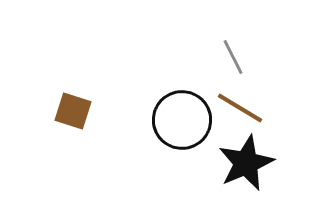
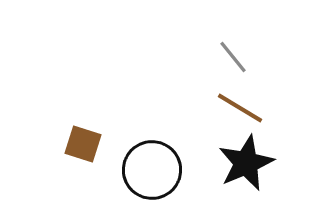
gray line: rotated 12 degrees counterclockwise
brown square: moved 10 px right, 33 px down
black circle: moved 30 px left, 50 px down
